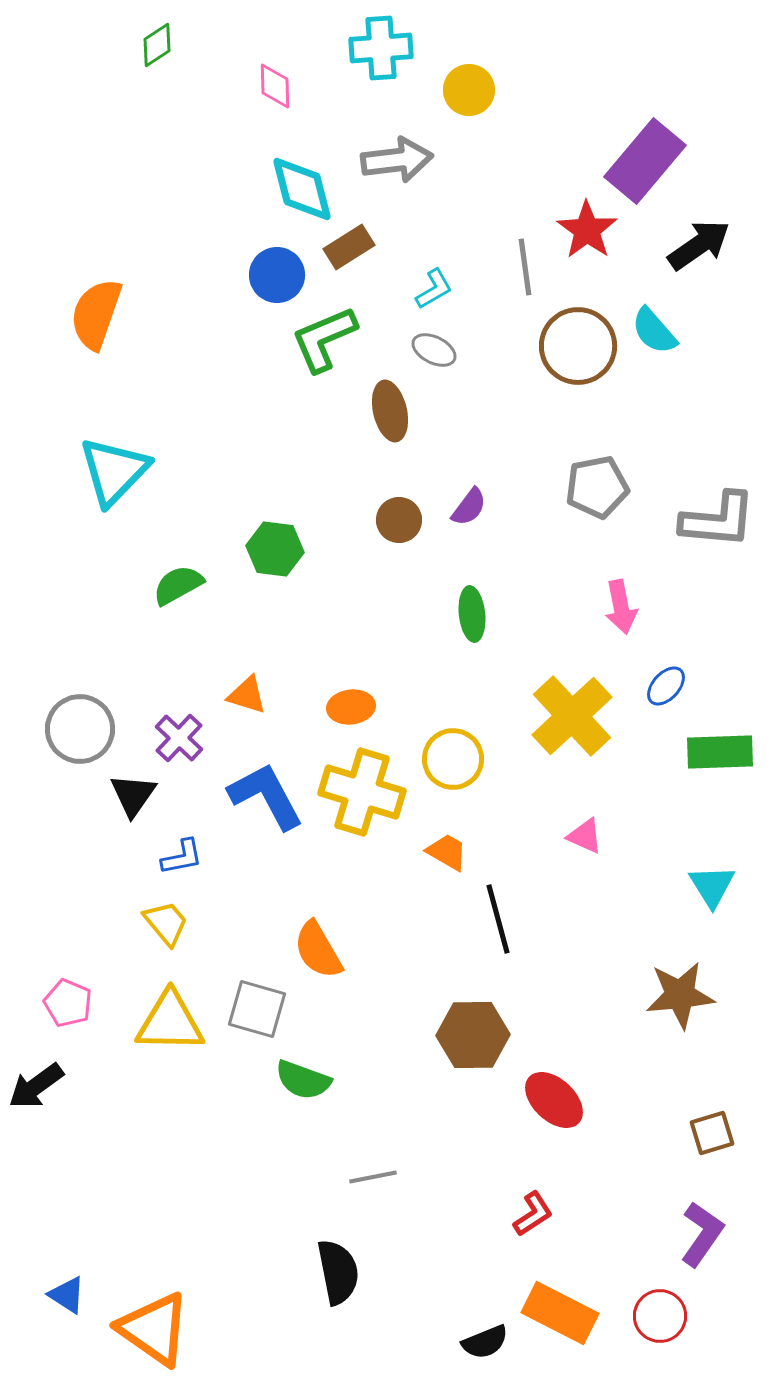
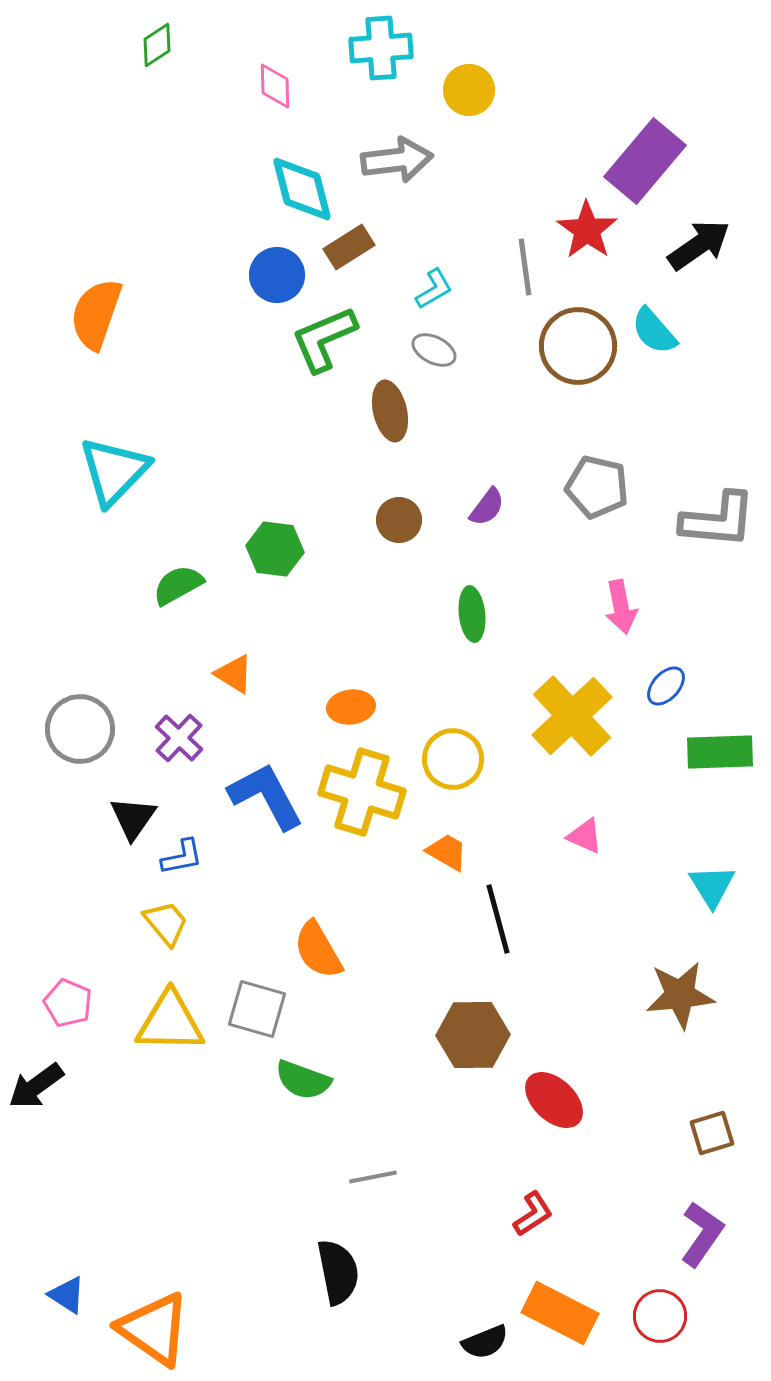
gray pentagon at (597, 487): rotated 24 degrees clockwise
purple semicircle at (469, 507): moved 18 px right
orange triangle at (247, 695): moved 13 px left, 21 px up; rotated 15 degrees clockwise
black triangle at (133, 795): moved 23 px down
